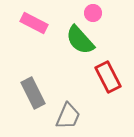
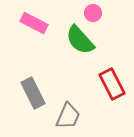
red rectangle: moved 4 px right, 7 px down
